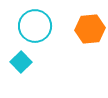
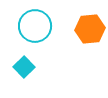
cyan square: moved 3 px right, 5 px down
